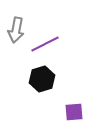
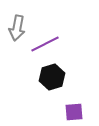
gray arrow: moved 1 px right, 2 px up
black hexagon: moved 10 px right, 2 px up
